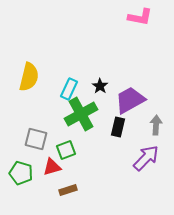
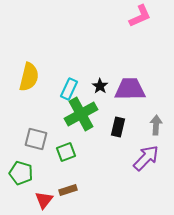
pink L-shape: moved 1 px up; rotated 35 degrees counterclockwise
purple trapezoid: moved 11 px up; rotated 28 degrees clockwise
green square: moved 2 px down
red triangle: moved 8 px left, 33 px down; rotated 36 degrees counterclockwise
